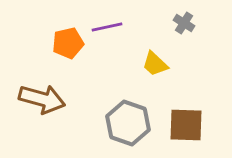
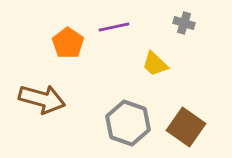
gray cross: rotated 15 degrees counterclockwise
purple line: moved 7 px right
orange pentagon: rotated 24 degrees counterclockwise
brown square: moved 2 px down; rotated 33 degrees clockwise
